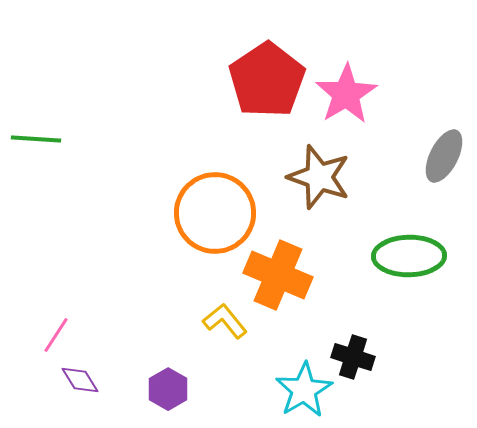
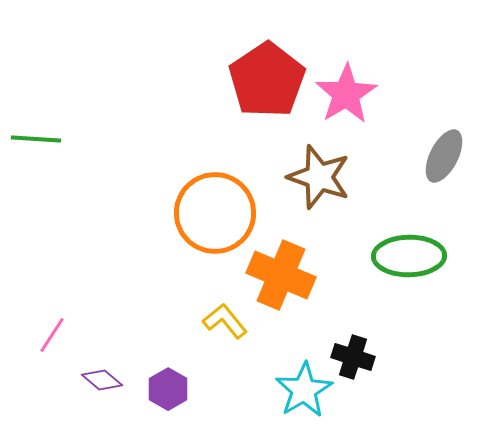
orange cross: moved 3 px right
pink line: moved 4 px left
purple diamond: moved 22 px right; rotated 18 degrees counterclockwise
